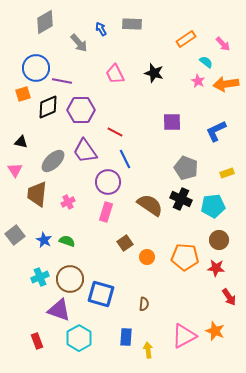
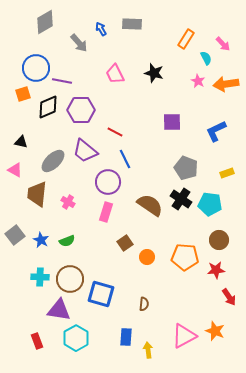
orange rectangle at (186, 39): rotated 24 degrees counterclockwise
cyan semicircle at (206, 62): moved 4 px up; rotated 24 degrees clockwise
purple trapezoid at (85, 151): rotated 16 degrees counterclockwise
pink triangle at (15, 170): rotated 28 degrees counterclockwise
black cross at (181, 199): rotated 10 degrees clockwise
pink cross at (68, 202): rotated 32 degrees counterclockwise
cyan pentagon at (213, 206): moved 3 px left, 2 px up; rotated 15 degrees clockwise
blue star at (44, 240): moved 3 px left
green semicircle at (67, 241): rotated 140 degrees clockwise
red star at (216, 268): moved 2 px down; rotated 12 degrees counterclockwise
cyan cross at (40, 277): rotated 24 degrees clockwise
purple triangle at (59, 310): rotated 10 degrees counterclockwise
cyan hexagon at (79, 338): moved 3 px left
